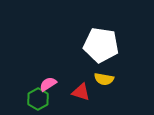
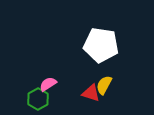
yellow semicircle: moved 6 px down; rotated 108 degrees clockwise
red triangle: moved 10 px right, 1 px down
